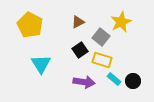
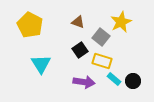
brown triangle: rotated 48 degrees clockwise
yellow rectangle: moved 1 px down
